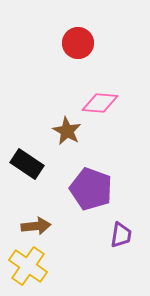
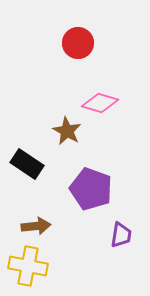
pink diamond: rotated 12 degrees clockwise
yellow cross: rotated 24 degrees counterclockwise
